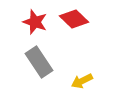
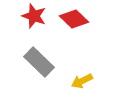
red star: moved 1 px left, 6 px up
gray rectangle: rotated 12 degrees counterclockwise
